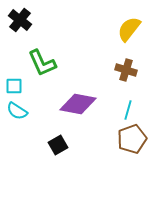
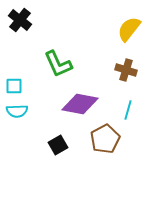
green L-shape: moved 16 px right, 1 px down
purple diamond: moved 2 px right
cyan semicircle: rotated 35 degrees counterclockwise
brown pentagon: moved 27 px left; rotated 8 degrees counterclockwise
